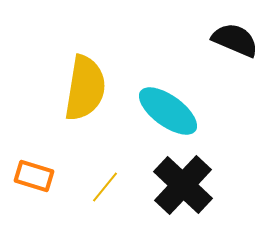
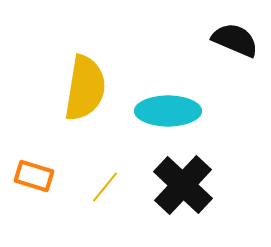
cyan ellipse: rotated 36 degrees counterclockwise
